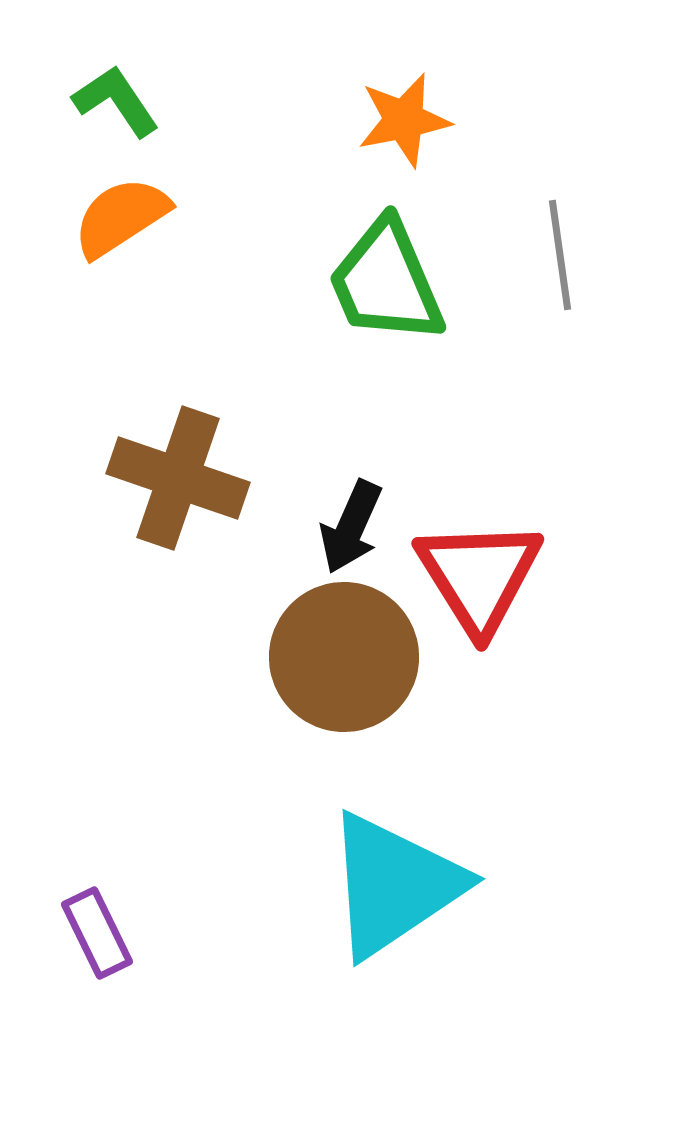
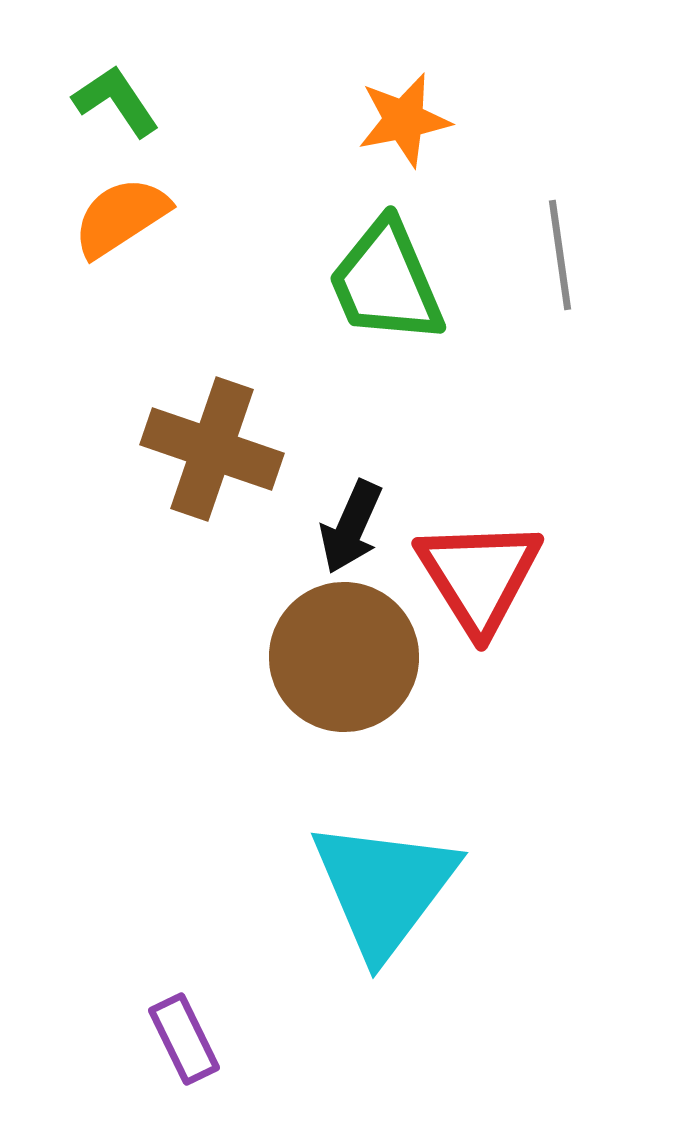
brown cross: moved 34 px right, 29 px up
cyan triangle: moved 10 px left, 3 px down; rotated 19 degrees counterclockwise
purple rectangle: moved 87 px right, 106 px down
